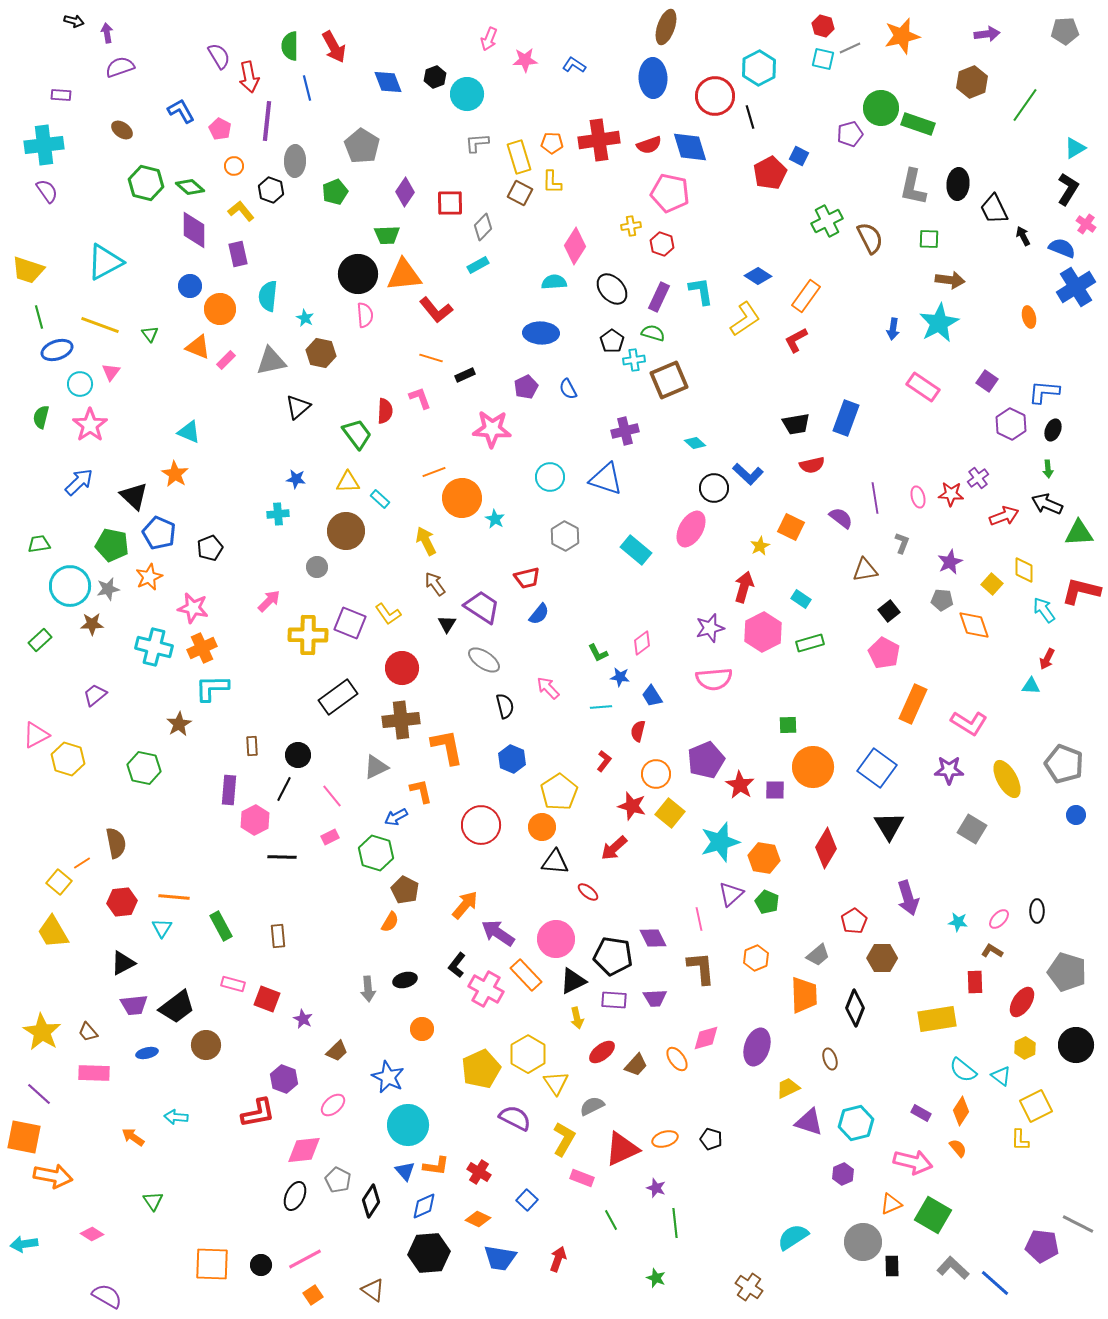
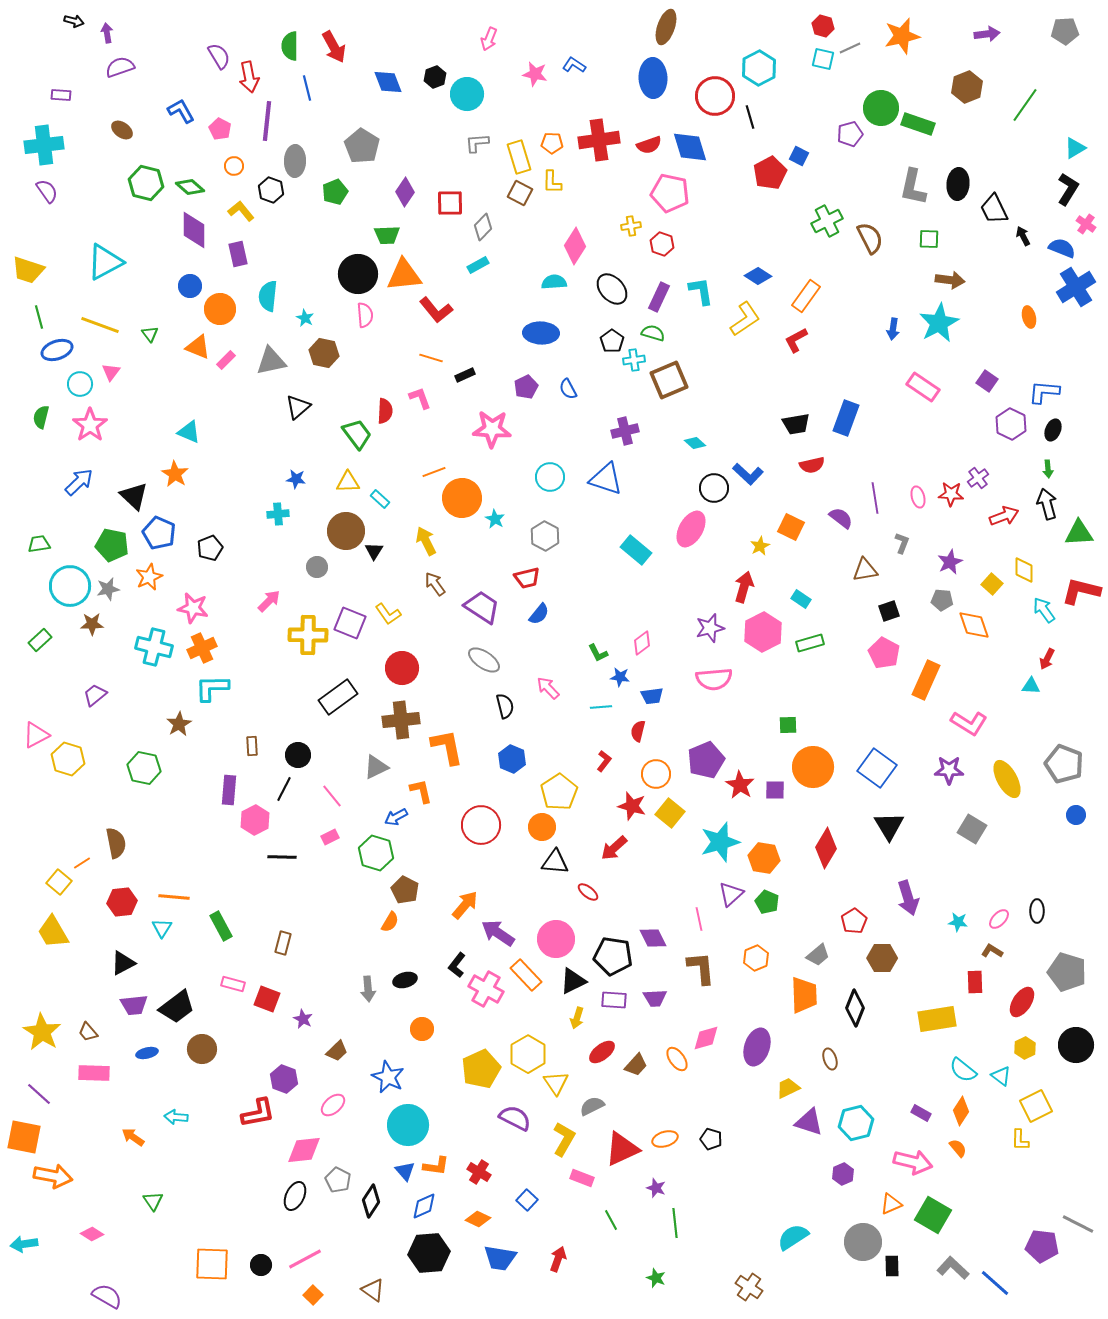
pink star at (525, 60): moved 10 px right, 14 px down; rotated 15 degrees clockwise
brown hexagon at (972, 82): moved 5 px left, 5 px down
brown hexagon at (321, 353): moved 3 px right
black arrow at (1047, 504): rotated 52 degrees clockwise
gray hexagon at (565, 536): moved 20 px left
black square at (889, 611): rotated 20 degrees clockwise
black triangle at (447, 624): moved 73 px left, 73 px up
blue trapezoid at (652, 696): rotated 65 degrees counterclockwise
orange rectangle at (913, 704): moved 13 px right, 24 px up
brown rectangle at (278, 936): moved 5 px right, 7 px down; rotated 20 degrees clockwise
yellow arrow at (577, 1018): rotated 30 degrees clockwise
brown circle at (206, 1045): moved 4 px left, 4 px down
orange square at (313, 1295): rotated 12 degrees counterclockwise
